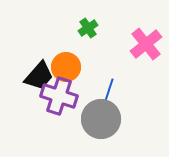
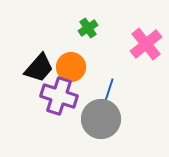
orange circle: moved 5 px right
black trapezoid: moved 8 px up
